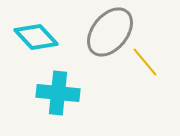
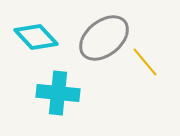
gray ellipse: moved 6 px left, 6 px down; rotated 12 degrees clockwise
